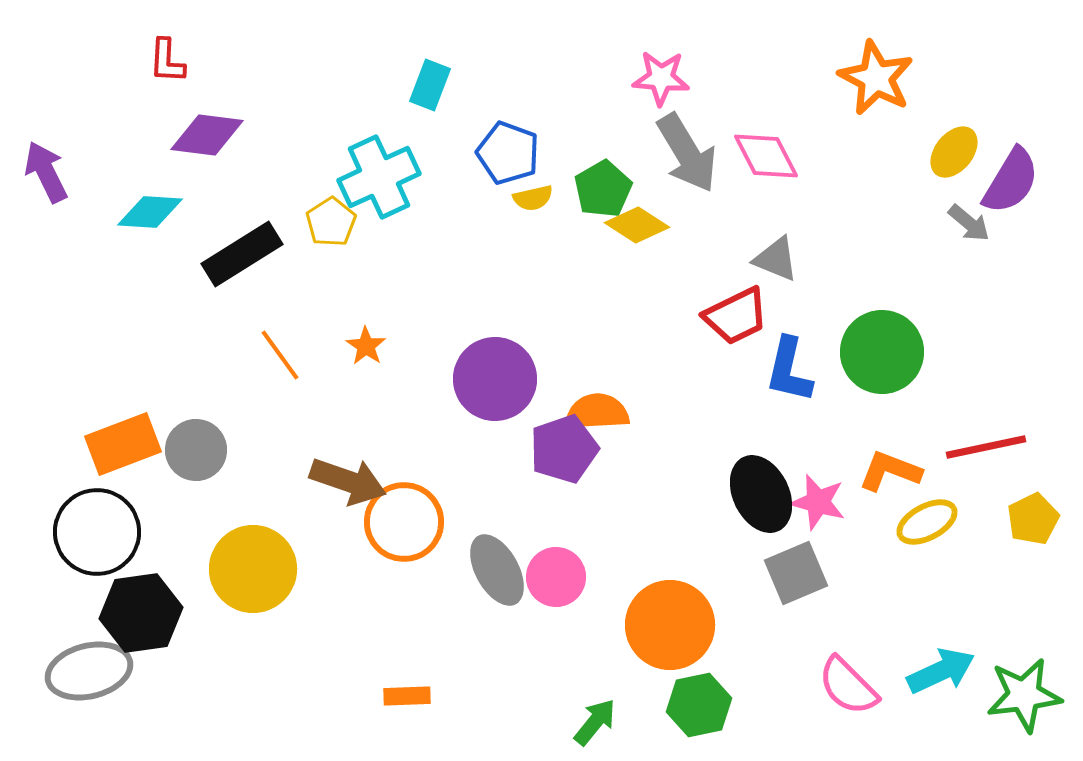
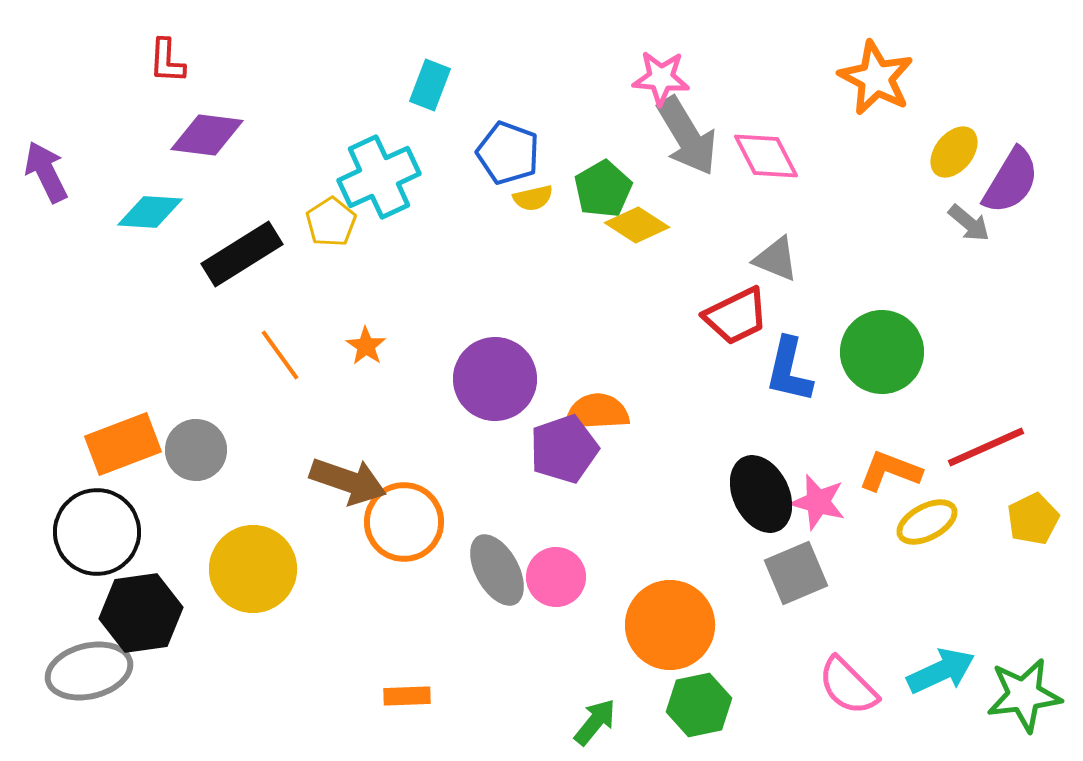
gray arrow at (687, 153): moved 17 px up
red line at (986, 447): rotated 12 degrees counterclockwise
